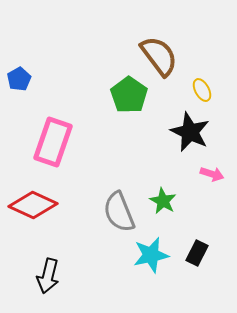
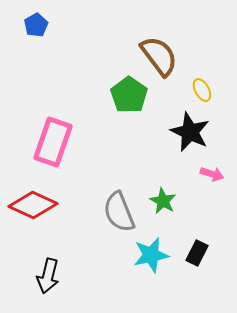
blue pentagon: moved 17 px right, 54 px up
